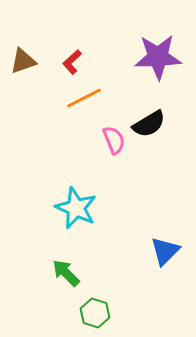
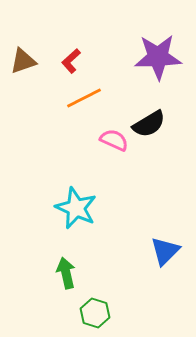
red L-shape: moved 1 px left, 1 px up
pink semicircle: rotated 44 degrees counterclockwise
green arrow: rotated 32 degrees clockwise
